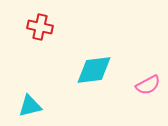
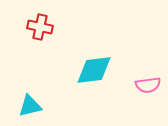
pink semicircle: rotated 20 degrees clockwise
